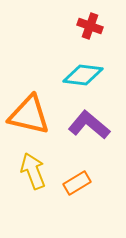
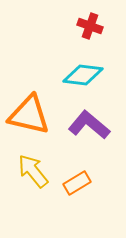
yellow arrow: rotated 18 degrees counterclockwise
